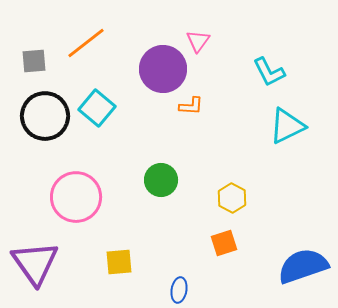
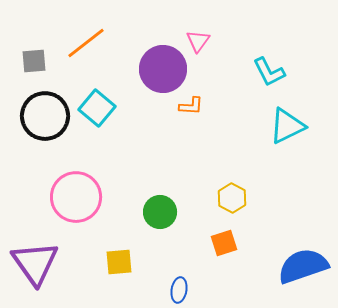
green circle: moved 1 px left, 32 px down
